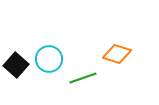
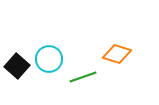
black square: moved 1 px right, 1 px down
green line: moved 1 px up
